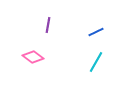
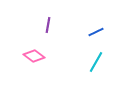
pink diamond: moved 1 px right, 1 px up
